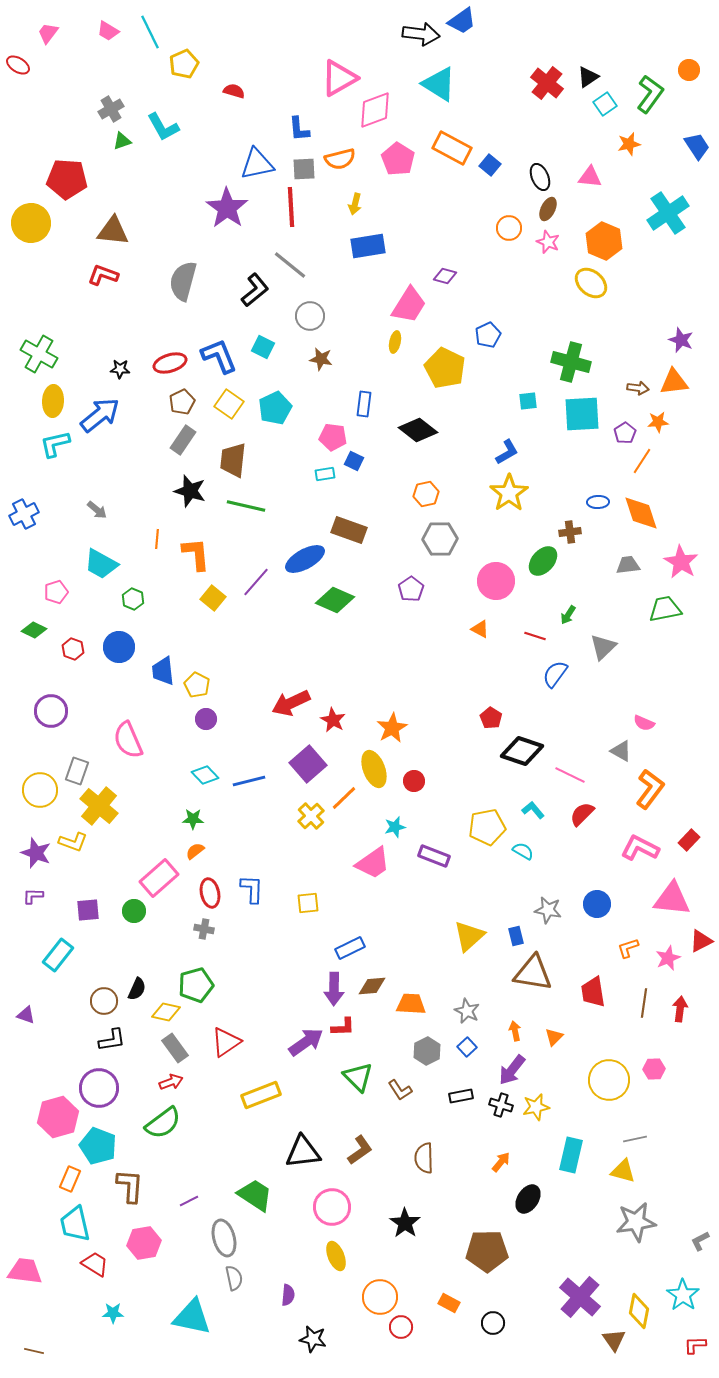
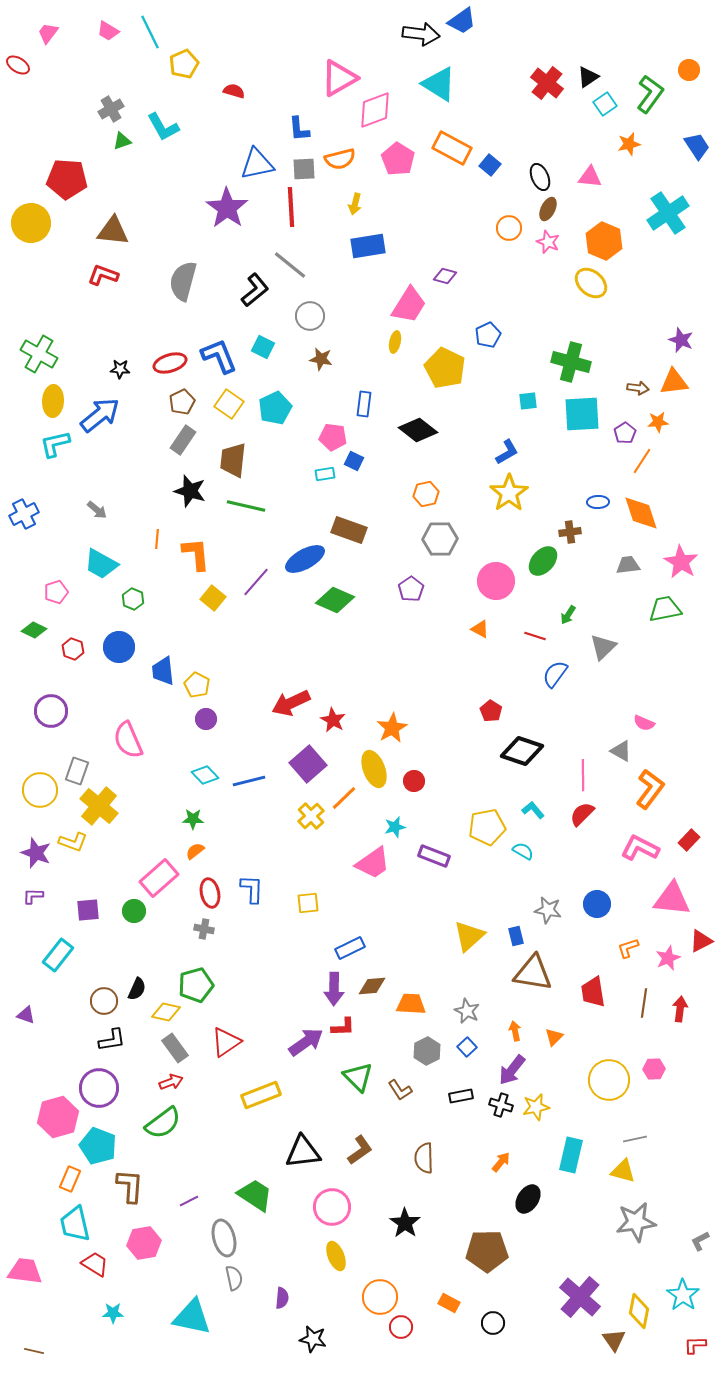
red pentagon at (491, 718): moved 7 px up
pink line at (570, 775): moved 13 px right; rotated 64 degrees clockwise
purple semicircle at (288, 1295): moved 6 px left, 3 px down
